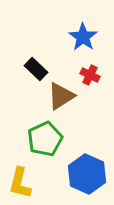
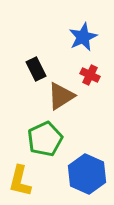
blue star: rotated 12 degrees clockwise
black rectangle: rotated 20 degrees clockwise
yellow L-shape: moved 2 px up
